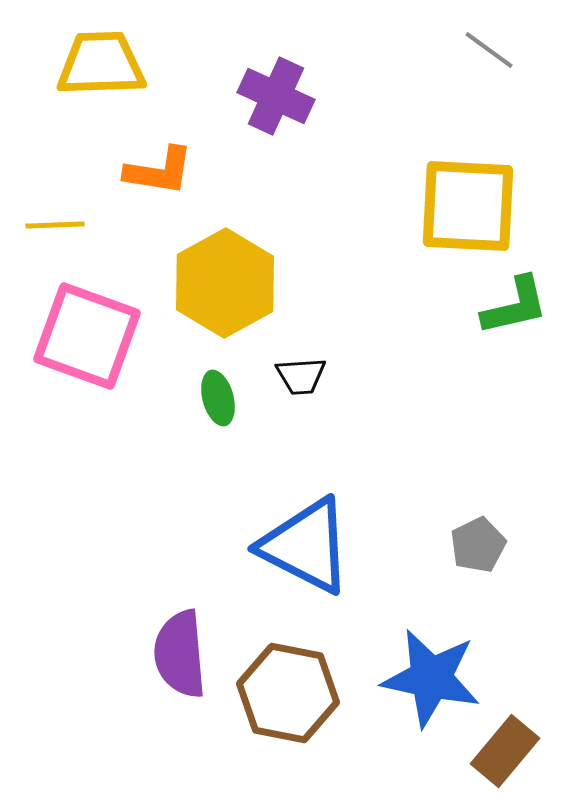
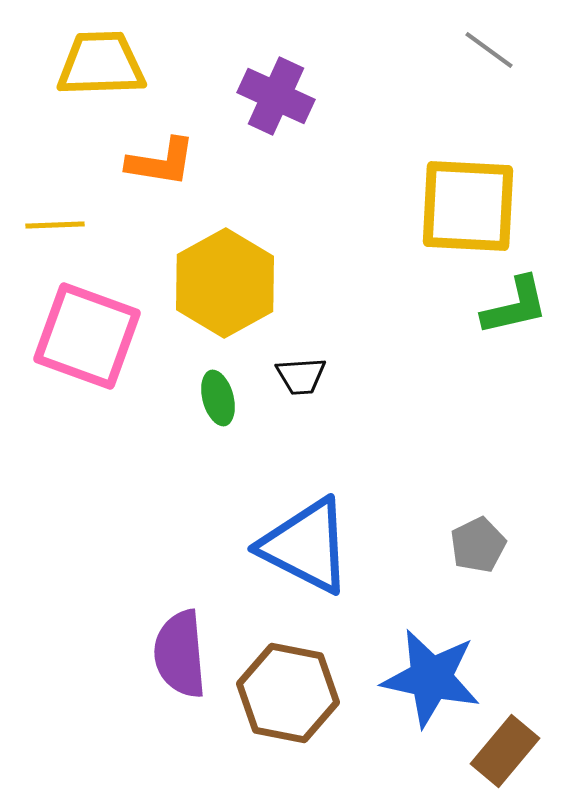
orange L-shape: moved 2 px right, 9 px up
